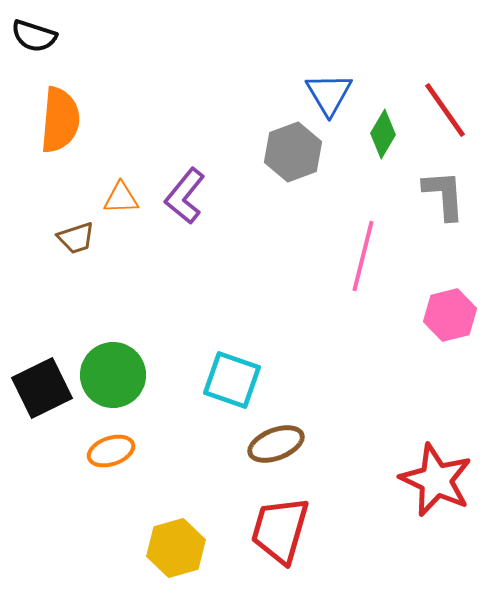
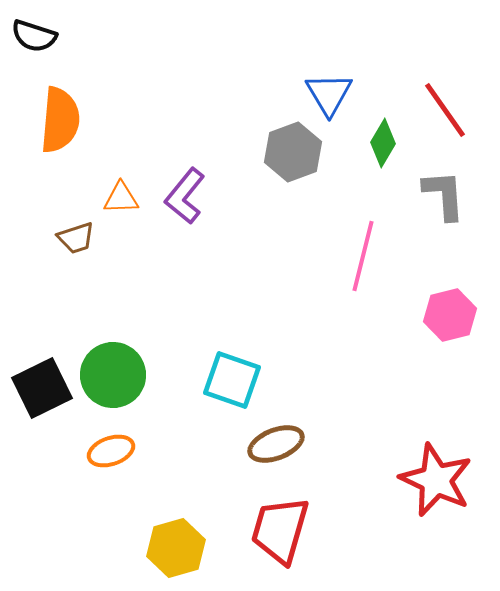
green diamond: moved 9 px down
